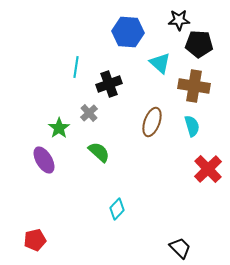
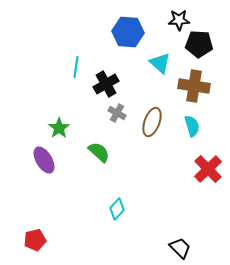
black cross: moved 3 px left; rotated 10 degrees counterclockwise
gray cross: moved 28 px right; rotated 18 degrees counterclockwise
